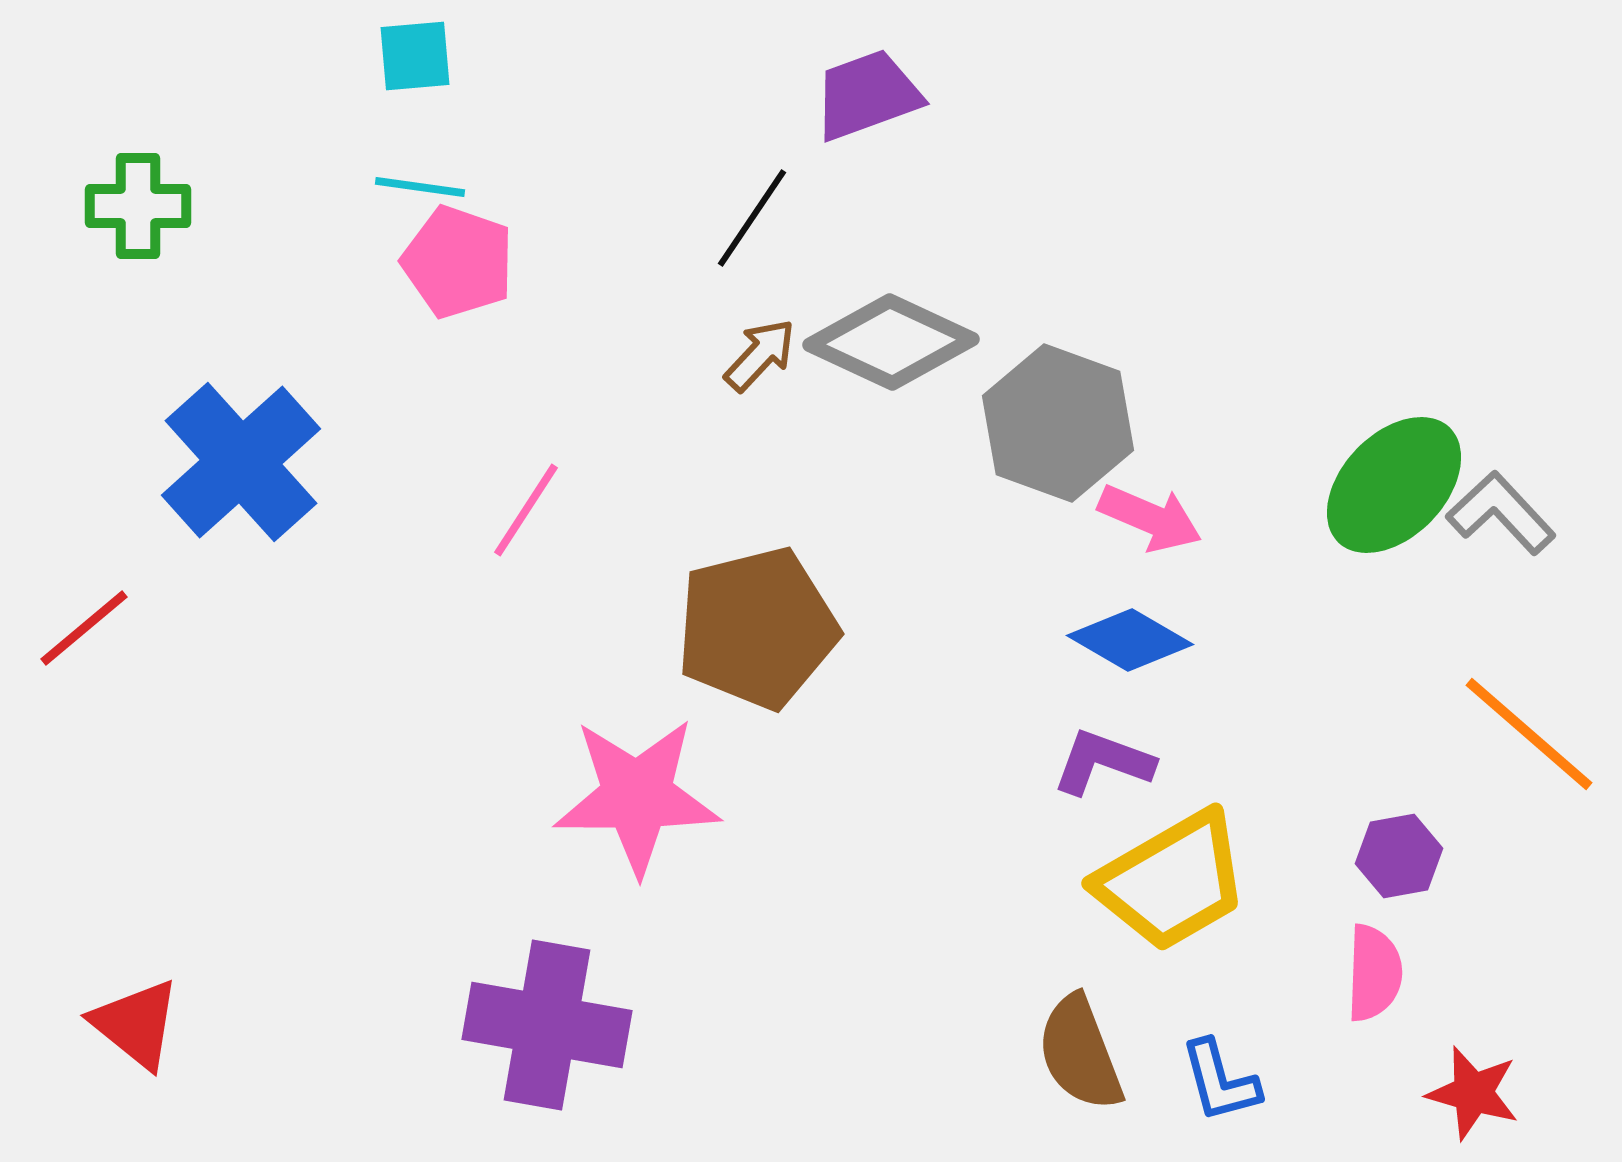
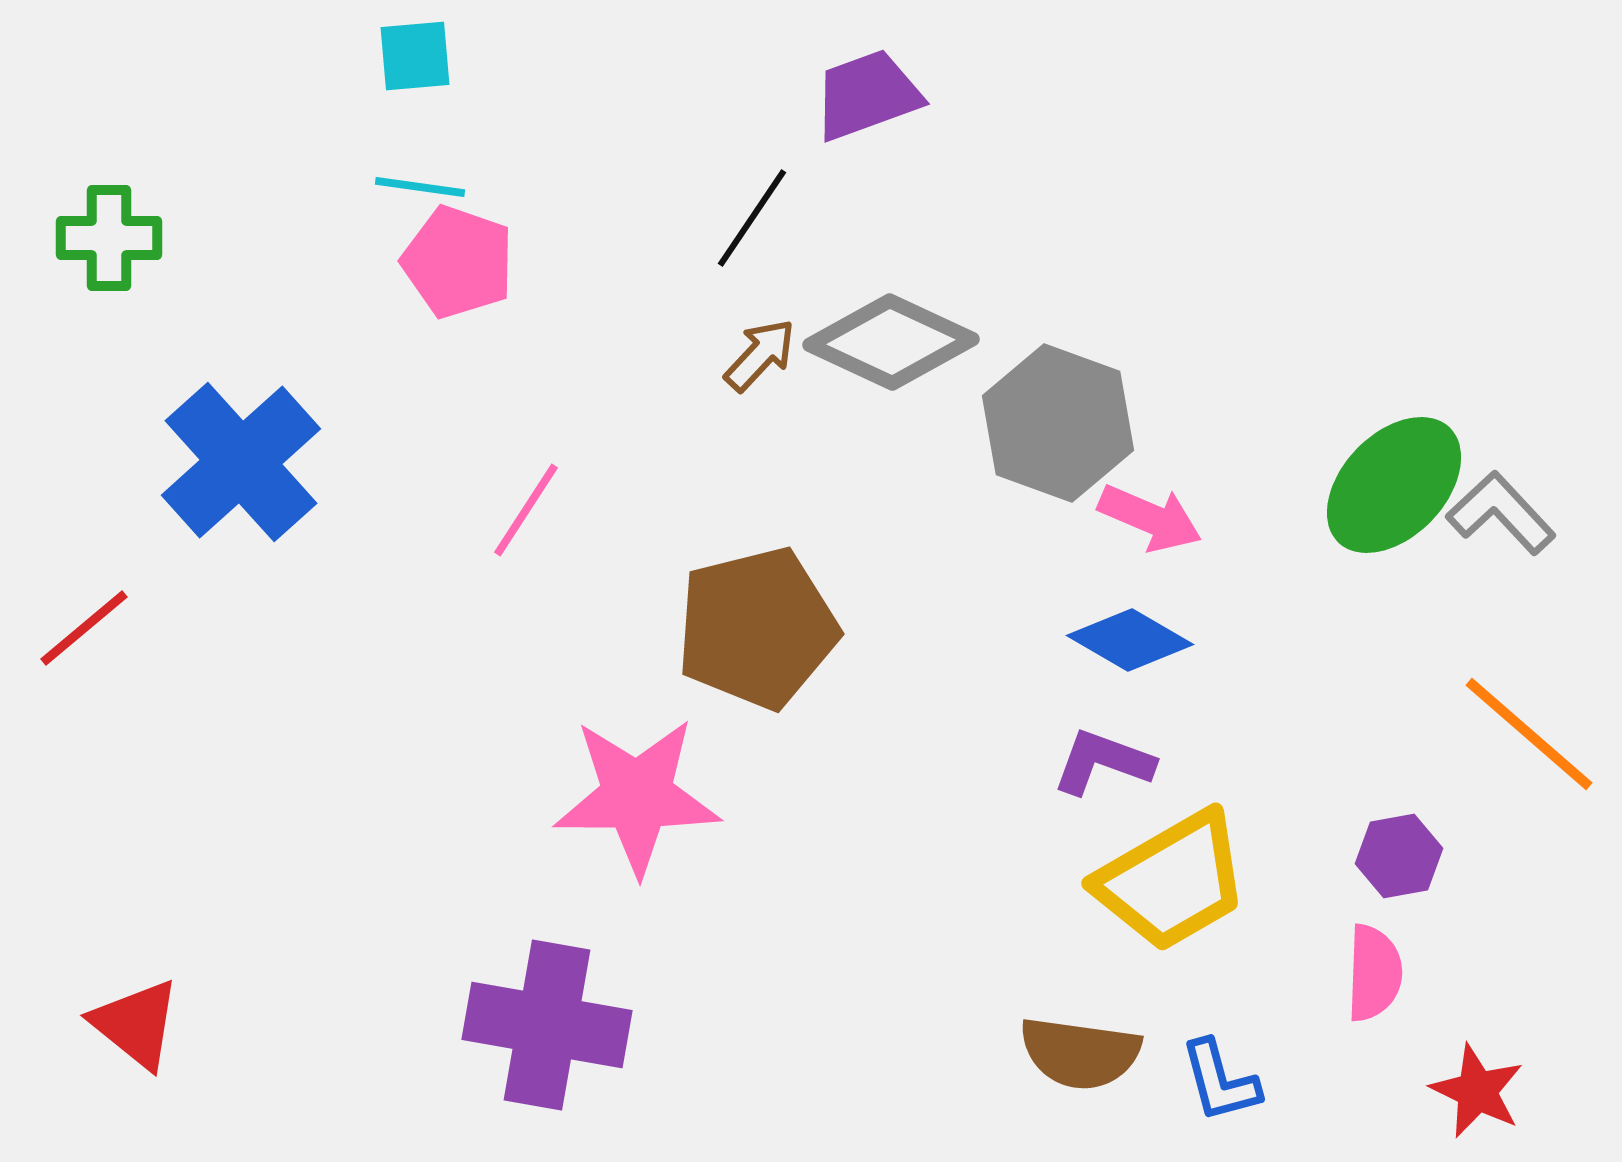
green cross: moved 29 px left, 32 px down
brown semicircle: rotated 61 degrees counterclockwise
red star: moved 4 px right, 2 px up; rotated 10 degrees clockwise
